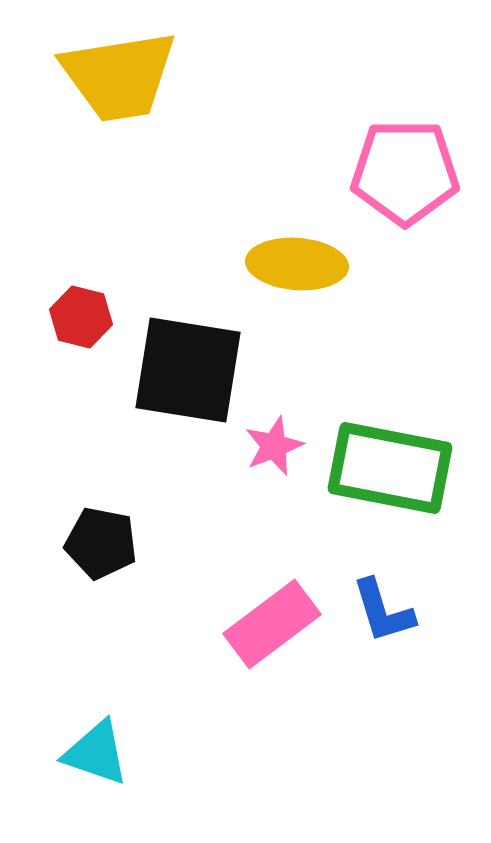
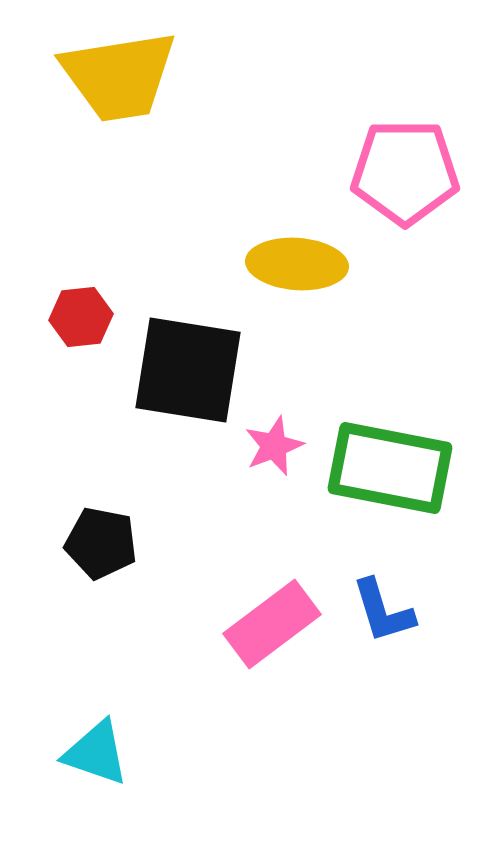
red hexagon: rotated 20 degrees counterclockwise
